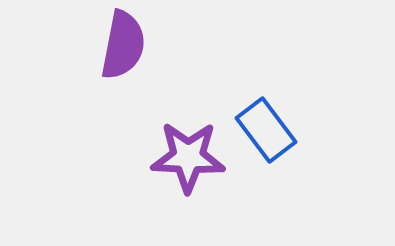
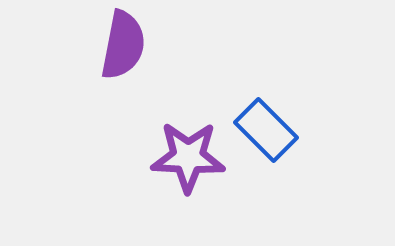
blue rectangle: rotated 8 degrees counterclockwise
